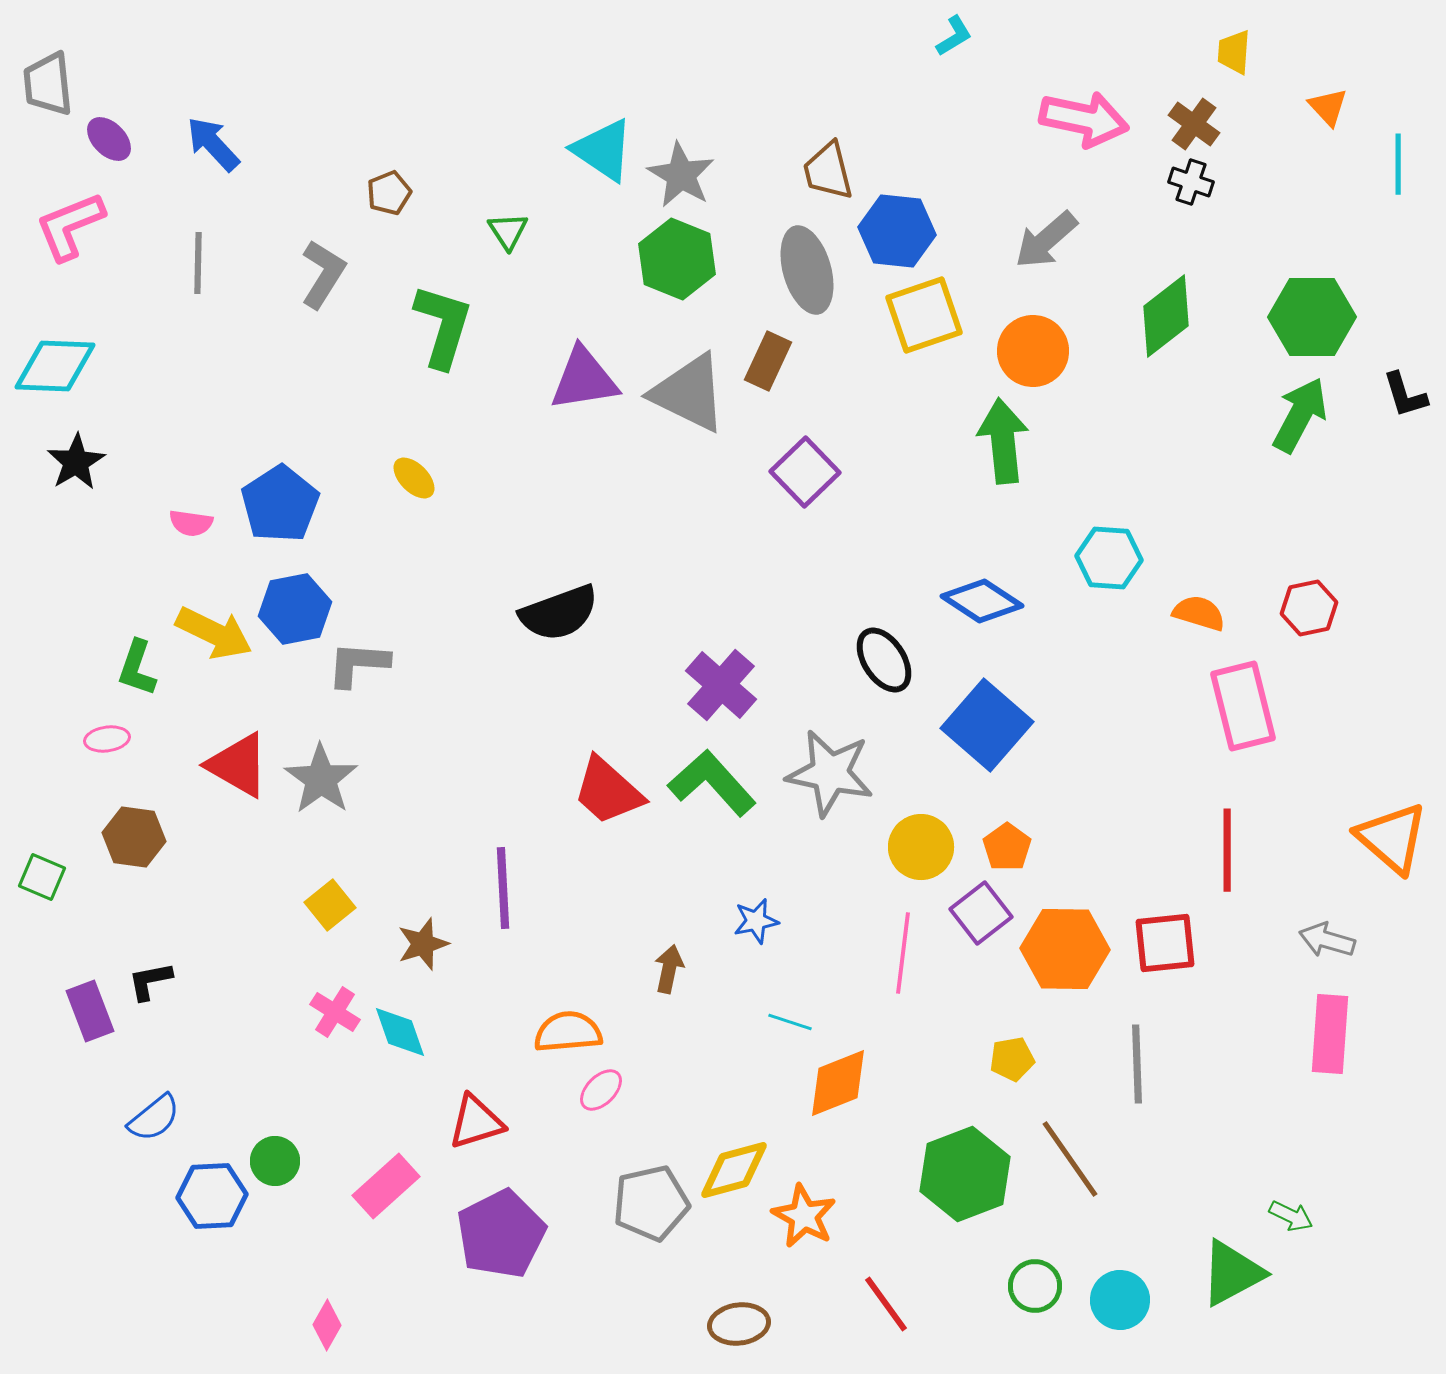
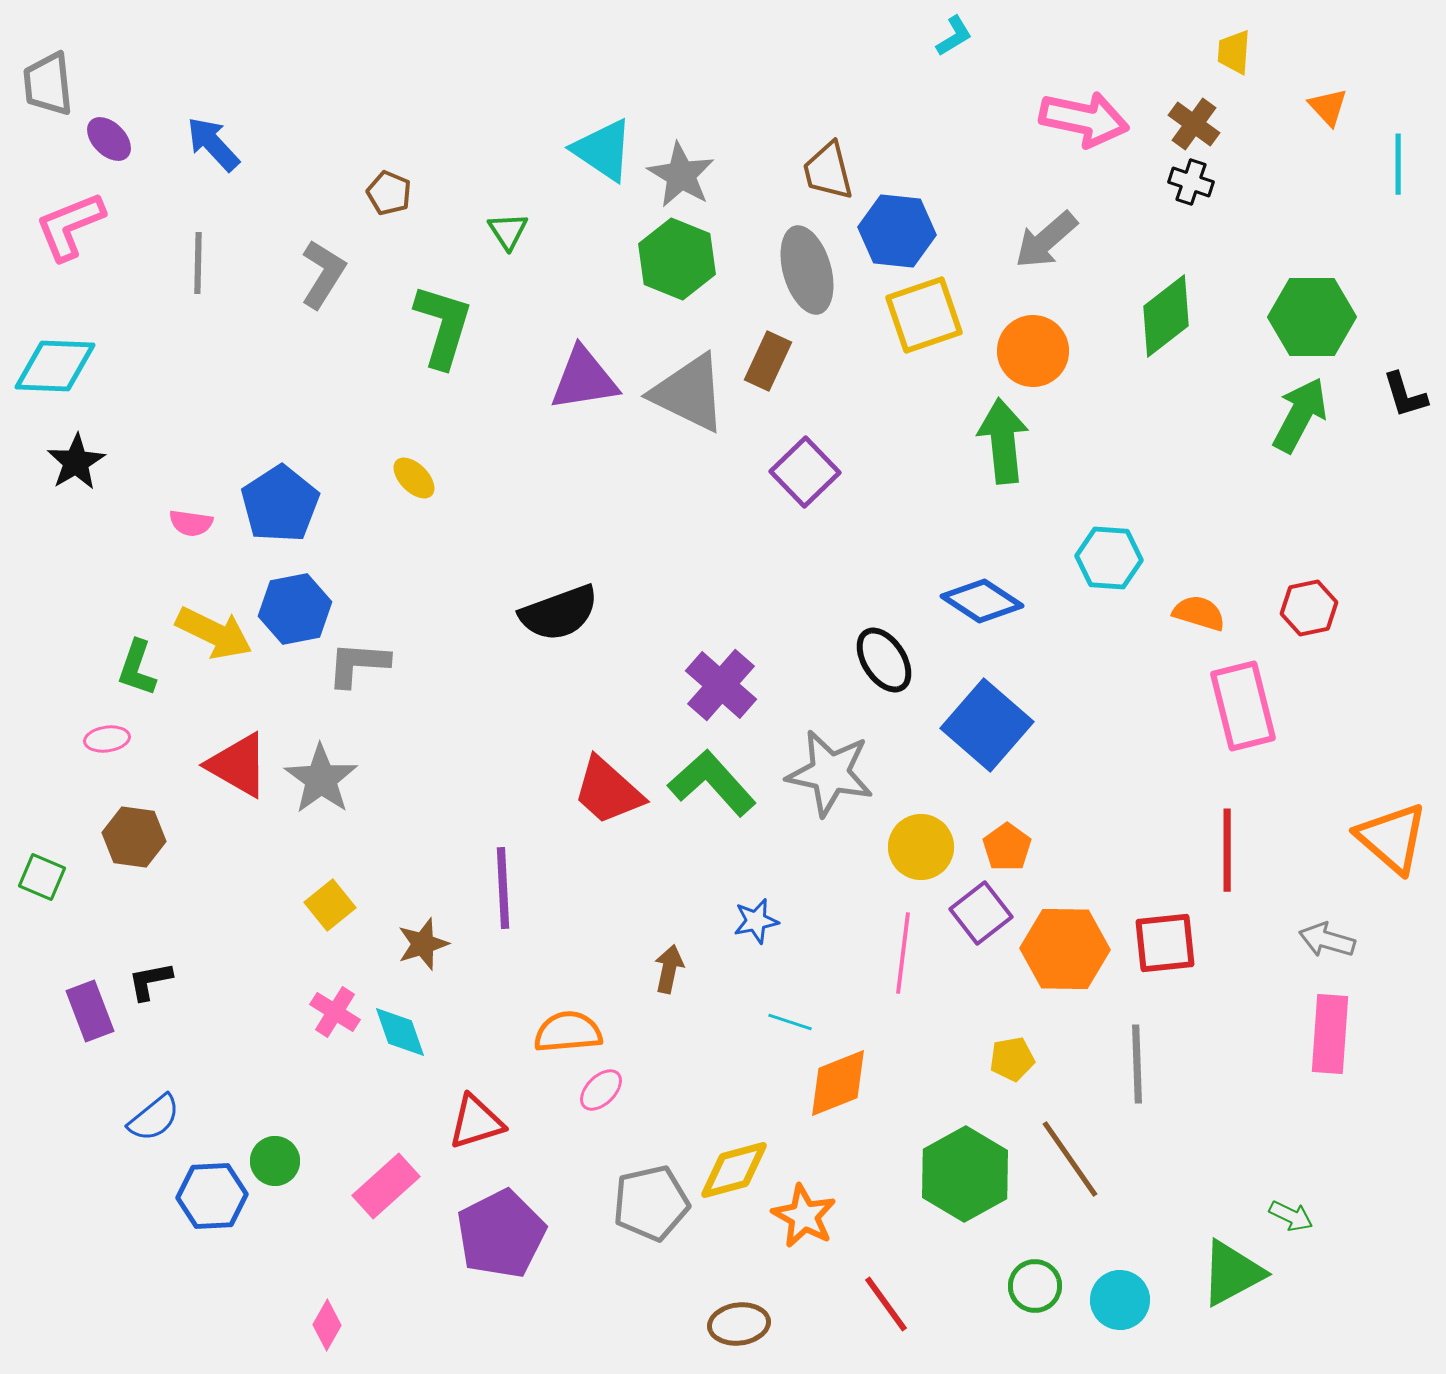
brown pentagon at (389, 193): rotated 27 degrees counterclockwise
green hexagon at (965, 1174): rotated 8 degrees counterclockwise
